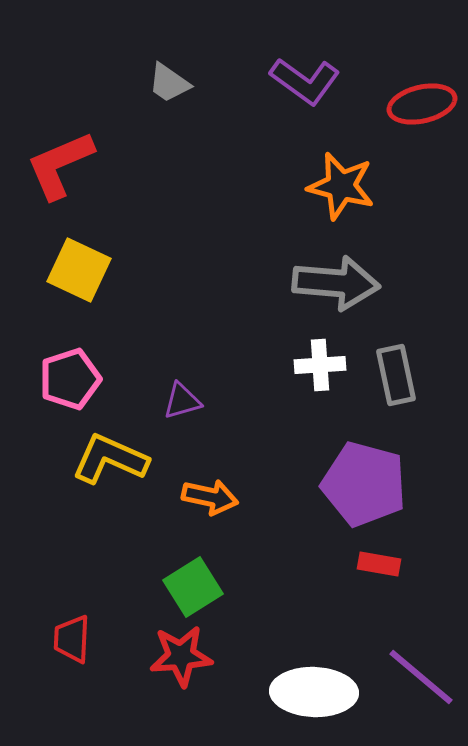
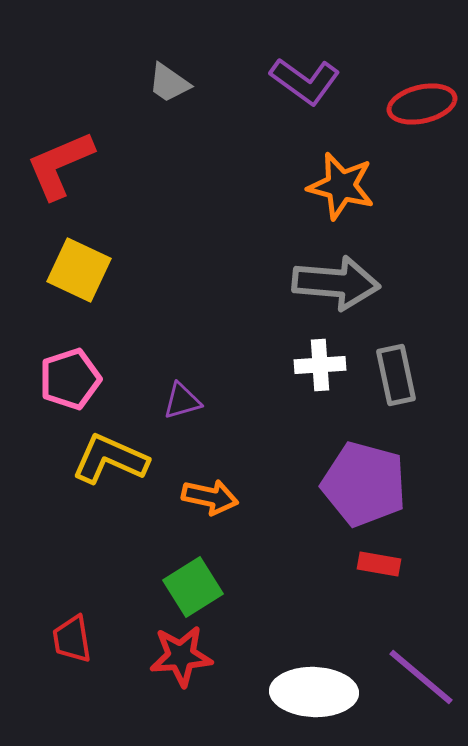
red trapezoid: rotated 12 degrees counterclockwise
